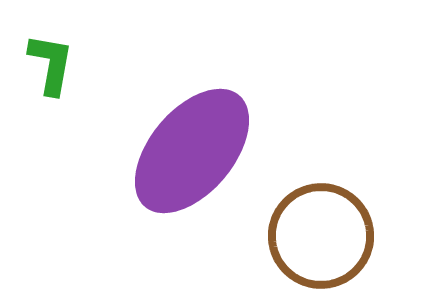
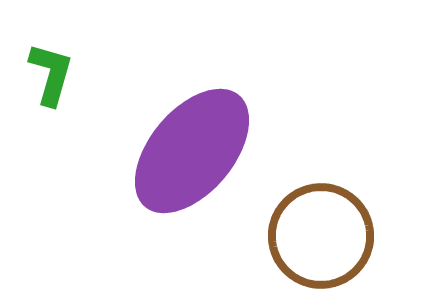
green L-shape: moved 10 px down; rotated 6 degrees clockwise
